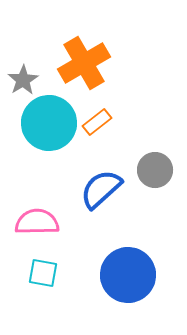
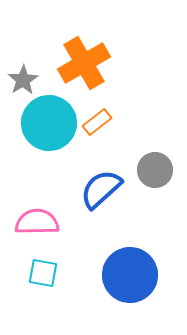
blue circle: moved 2 px right
